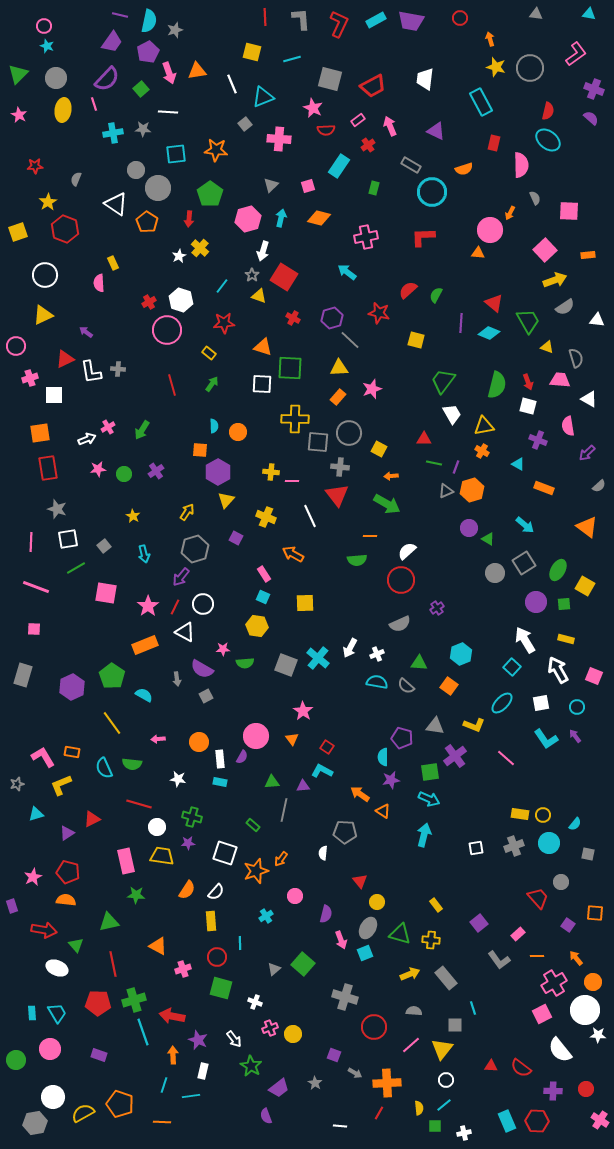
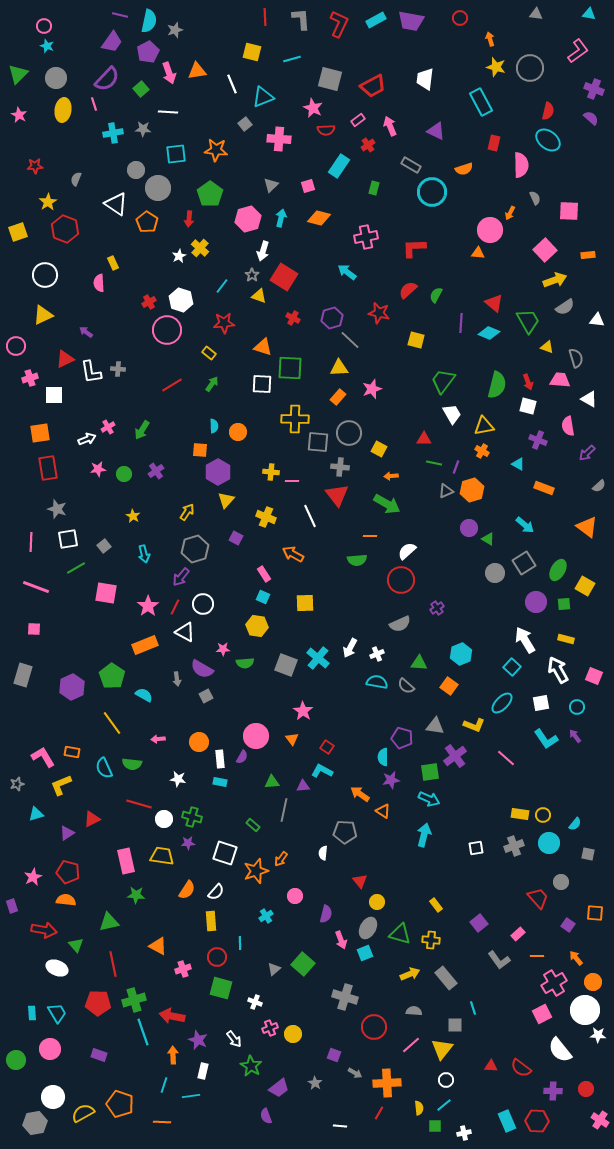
pink L-shape at (576, 54): moved 2 px right, 3 px up
red L-shape at (423, 237): moved 9 px left, 11 px down
red line at (172, 385): rotated 75 degrees clockwise
white circle at (157, 827): moved 7 px right, 8 px up
